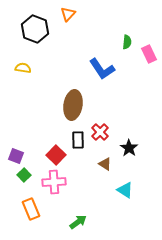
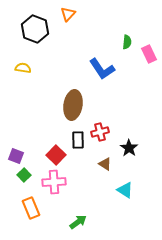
red cross: rotated 30 degrees clockwise
orange rectangle: moved 1 px up
